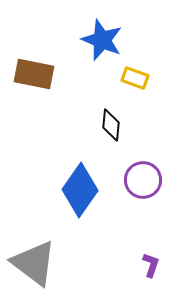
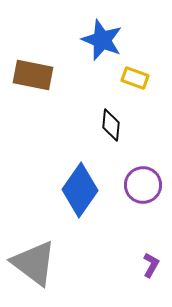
brown rectangle: moved 1 px left, 1 px down
purple circle: moved 5 px down
purple L-shape: rotated 10 degrees clockwise
